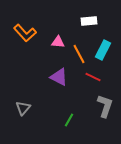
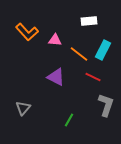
orange L-shape: moved 2 px right, 1 px up
pink triangle: moved 3 px left, 2 px up
orange line: rotated 24 degrees counterclockwise
purple triangle: moved 3 px left
gray L-shape: moved 1 px right, 1 px up
